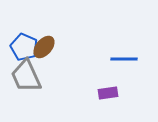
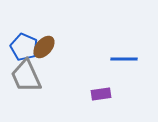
purple rectangle: moved 7 px left, 1 px down
